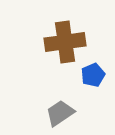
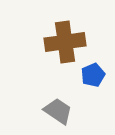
gray trapezoid: moved 2 px left, 2 px up; rotated 68 degrees clockwise
